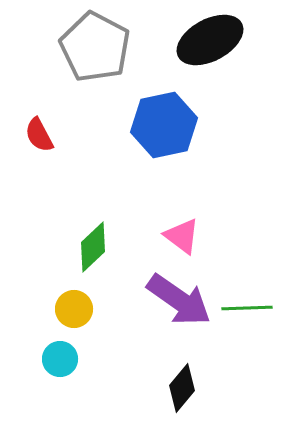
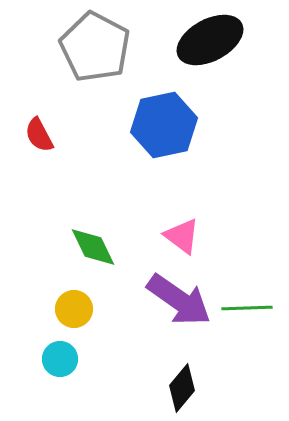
green diamond: rotated 72 degrees counterclockwise
